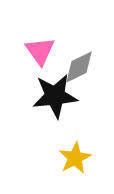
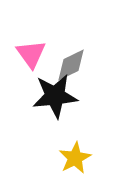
pink triangle: moved 9 px left, 3 px down
gray diamond: moved 8 px left, 2 px up
